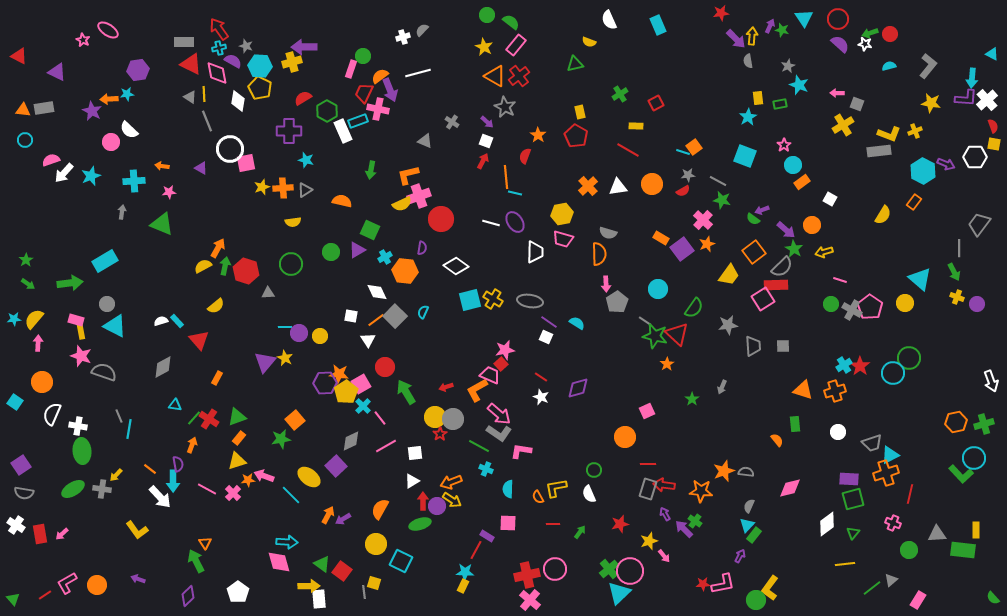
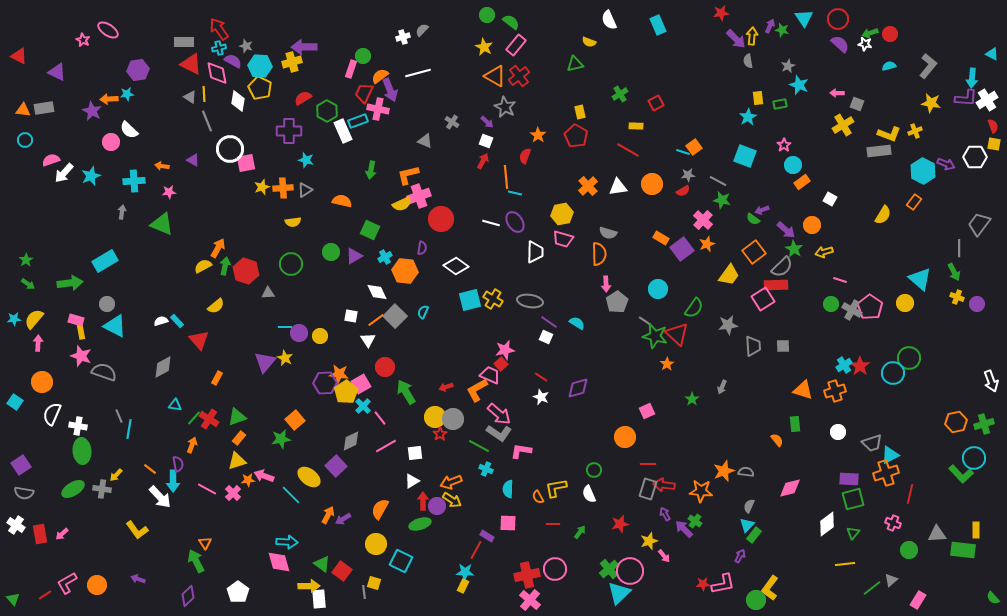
white cross at (987, 100): rotated 10 degrees clockwise
purple triangle at (201, 168): moved 8 px left, 8 px up
purple triangle at (357, 250): moved 3 px left, 6 px down
